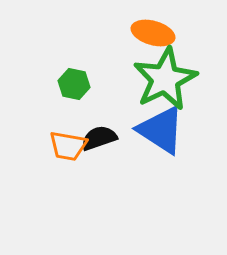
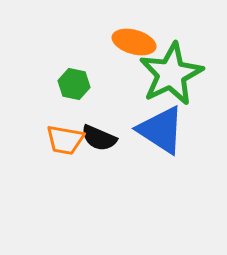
orange ellipse: moved 19 px left, 9 px down
green star: moved 6 px right, 5 px up
black semicircle: rotated 138 degrees counterclockwise
orange trapezoid: moved 3 px left, 6 px up
